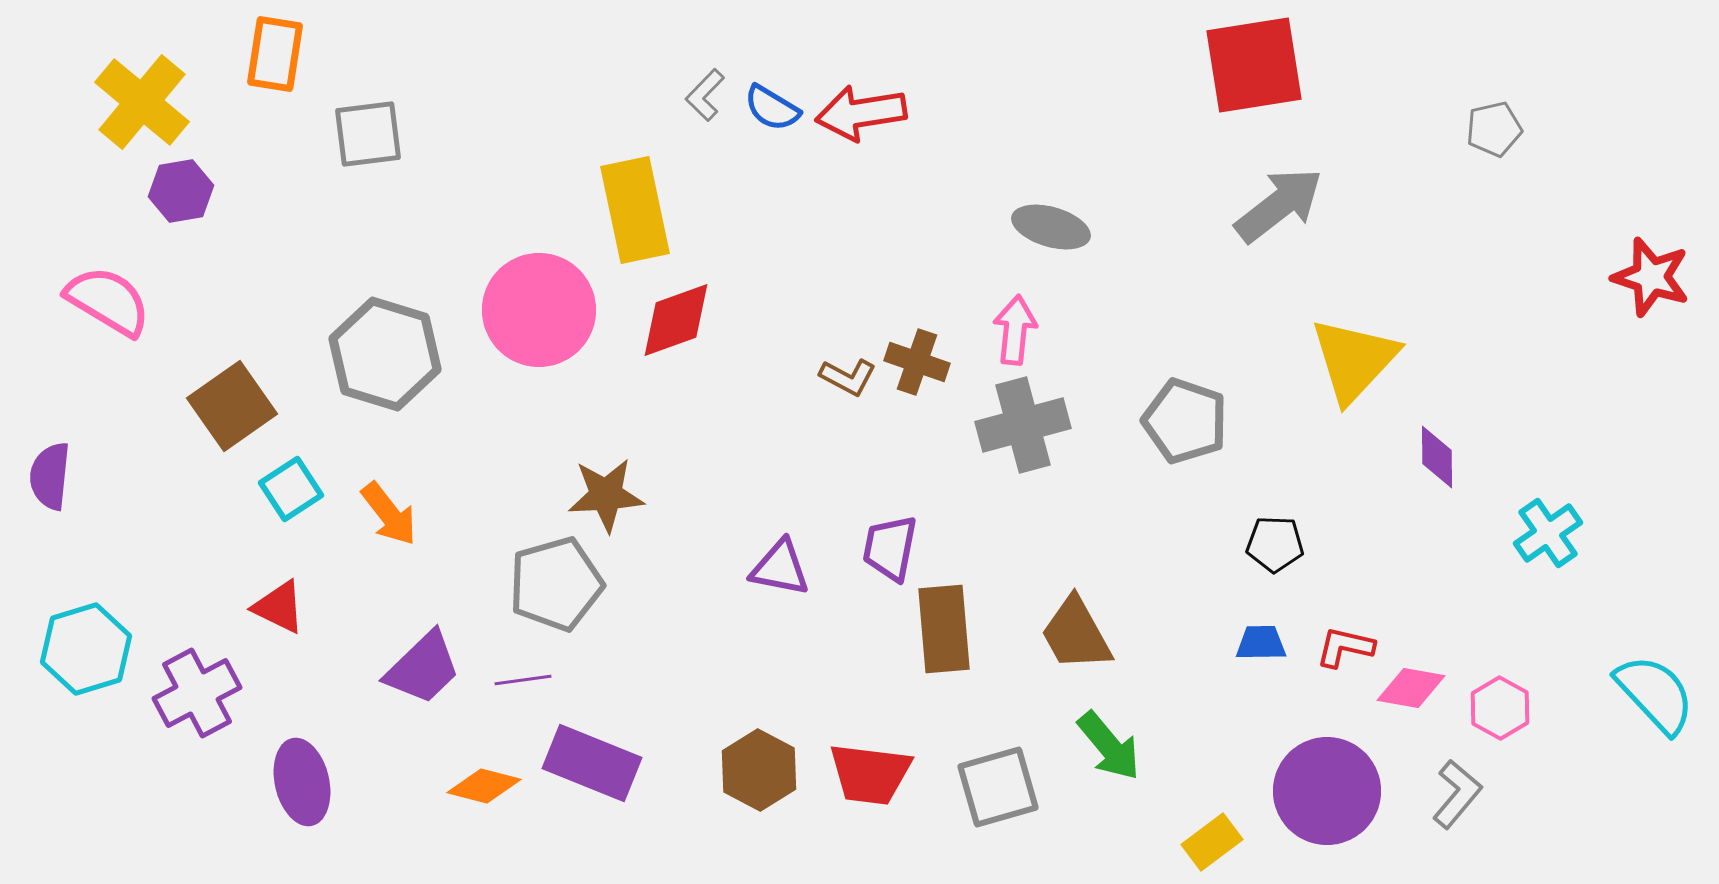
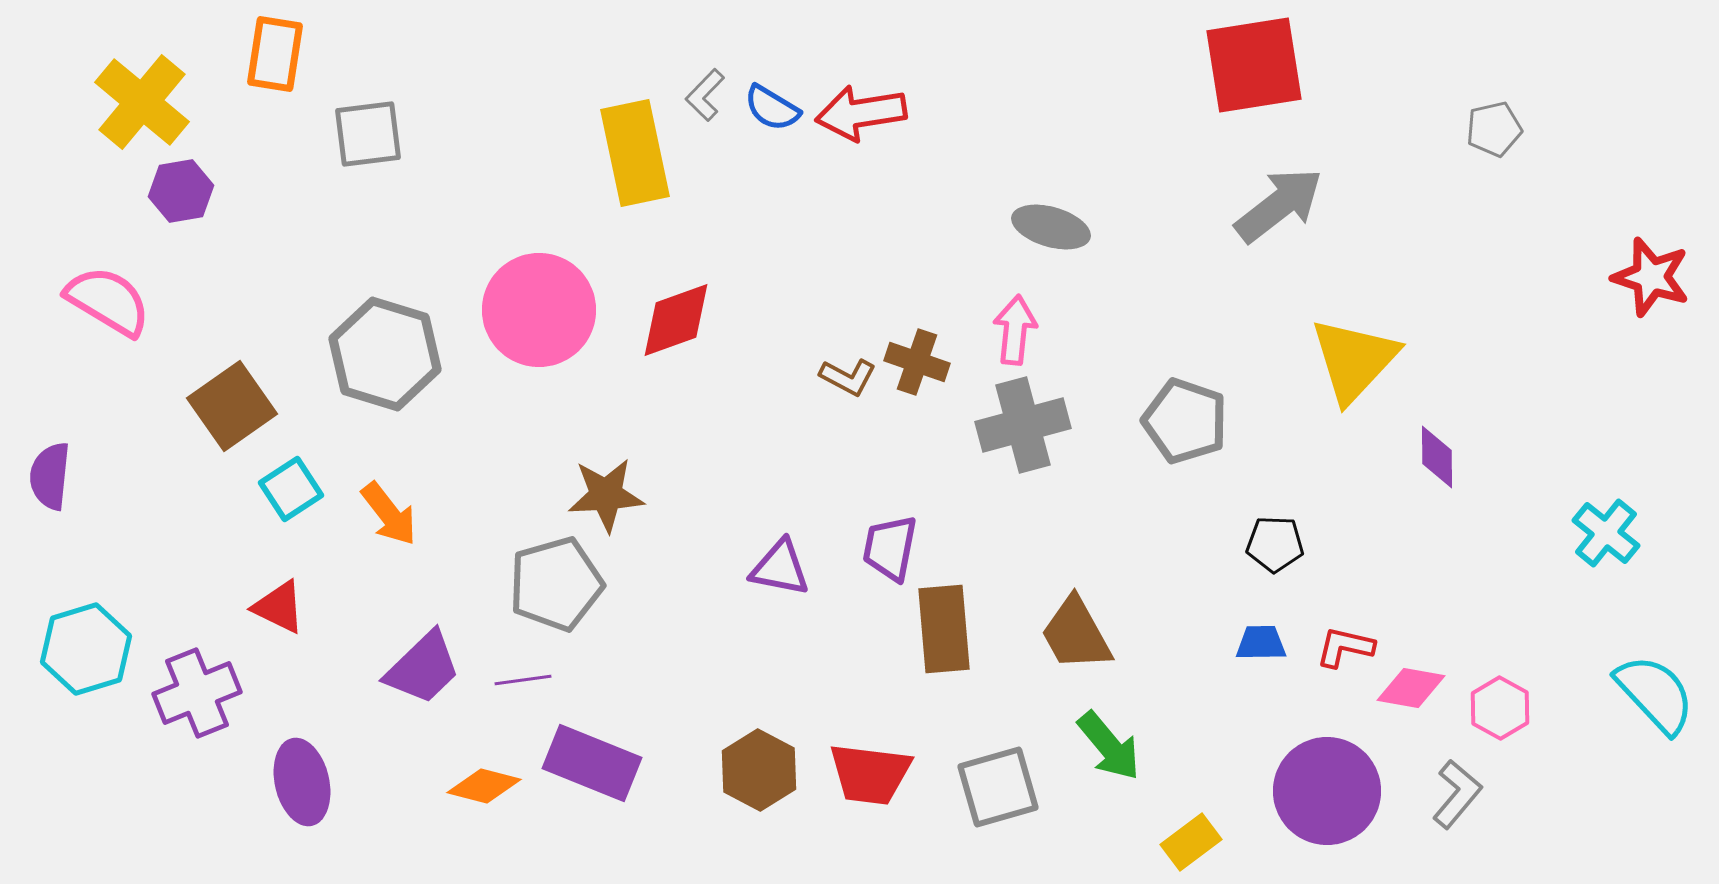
yellow rectangle at (635, 210): moved 57 px up
cyan cross at (1548, 533): moved 58 px right; rotated 16 degrees counterclockwise
purple cross at (197, 693): rotated 6 degrees clockwise
yellow rectangle at (1212, 842): moved 21 px left
